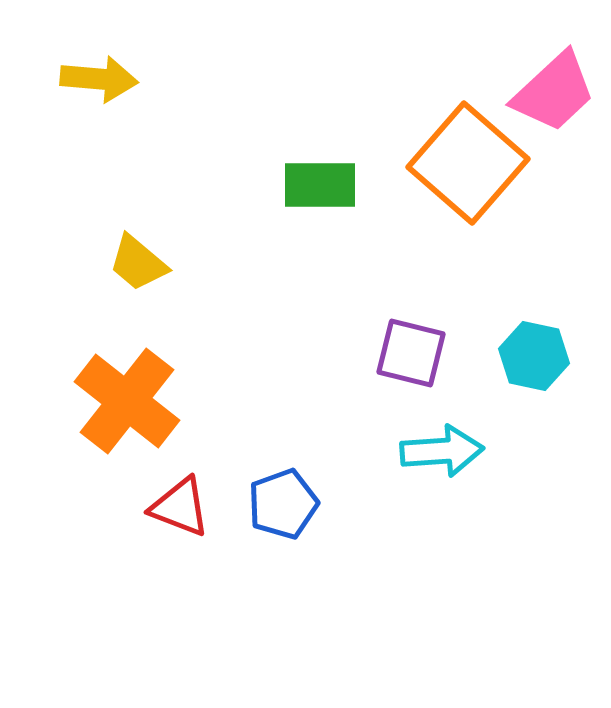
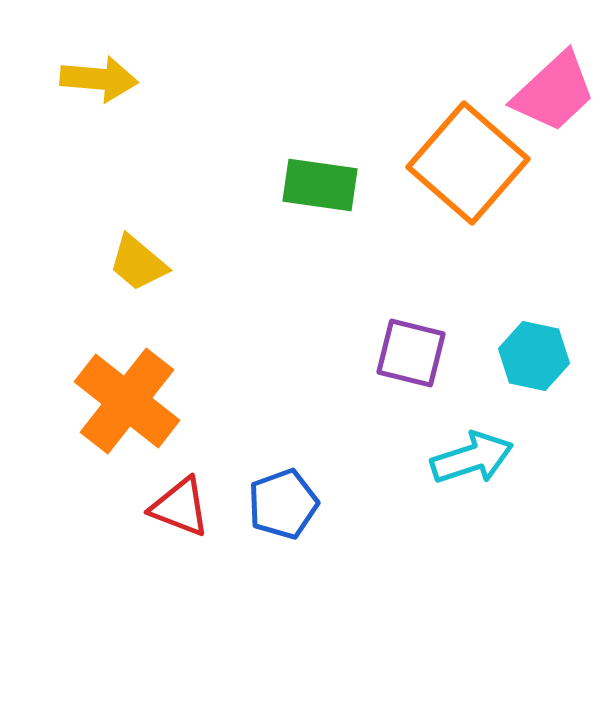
green rectangle: rotated 8 degrees clockwise
cyan arrow: moved 30 px right, 7 px down; rotated 14 degrees counterclockwise
